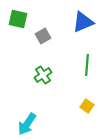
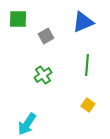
green square: rotated 12 degrees counterclockwise
gray square: moved 3 px right
yellow square: moved 1 px right, 1 px up
